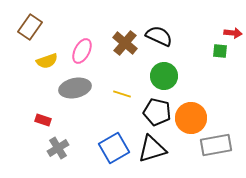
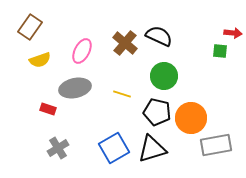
yellow semicircle: moved 7 px left, 1 px up
red rectangle: moved 5 px right, 11 px up
